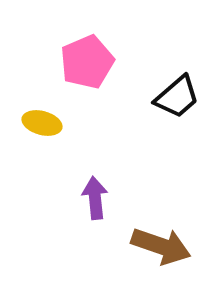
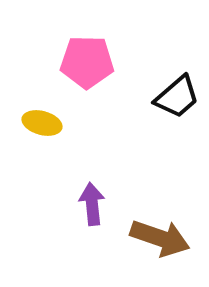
pink pentagon: rotated 24 degrees clockwise
purple arrow: moved 3 px left, 6 px down
brown arrow: moved 1 px left, 8 px up
